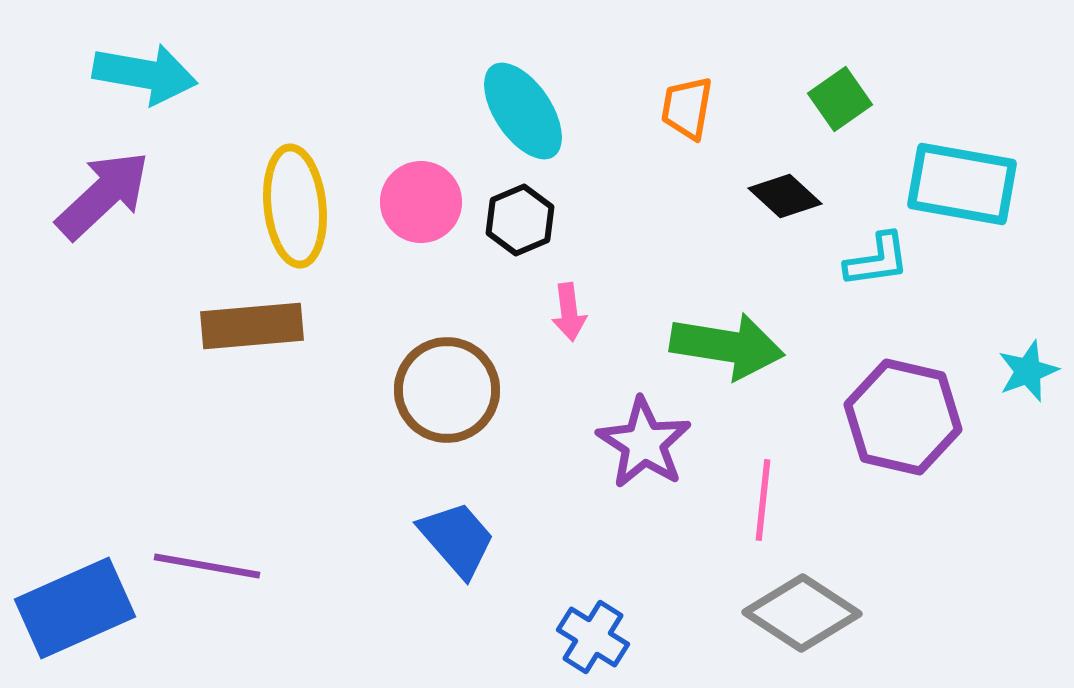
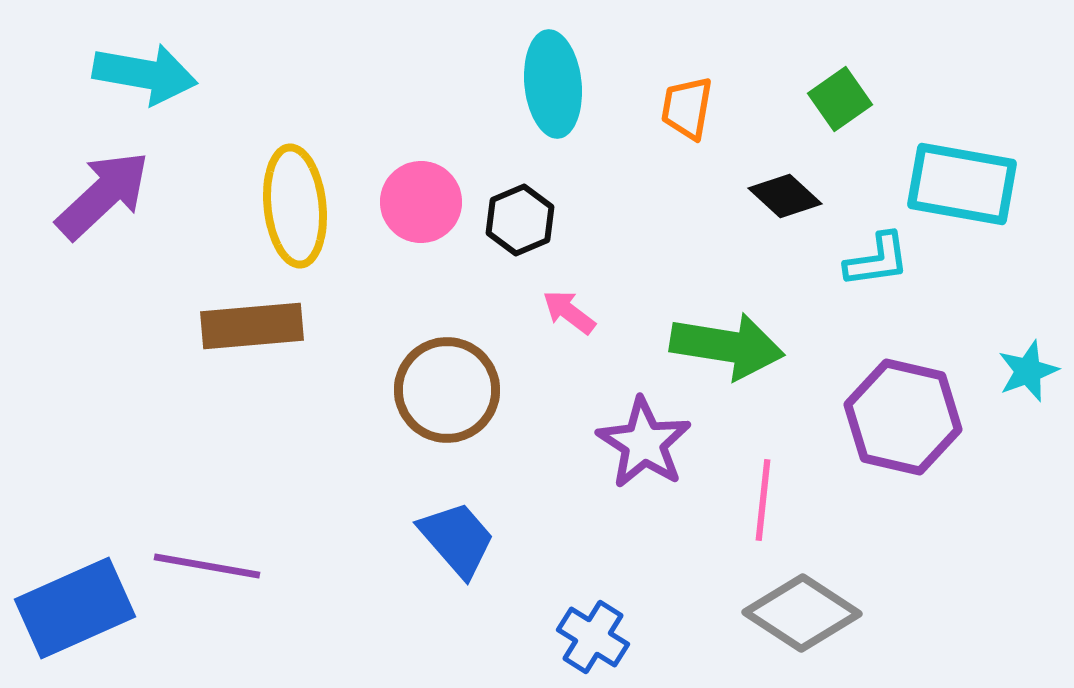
cyan ellipse: moved 30 px right, 27 px up; rotated 28 degrees clockwise
pink arrow: rotated 134 degrees clockwise
